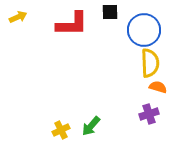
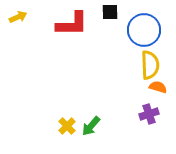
yellow semicircle: moved 2 px down
yellow cross: moved 6 px right, 4 px up; rotated 18 degrees counterclockwise
